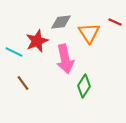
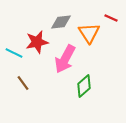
red line: moved 4 px left, 4 px up
red star: moved 1 px down; rotated 10 degrees clockwise
cyan line: moved 1 px down
pink arrow: rotated 40 degrees clockwise
green diamond: rotated 15 degrees clockwise
